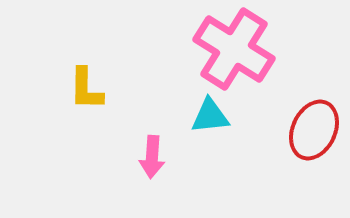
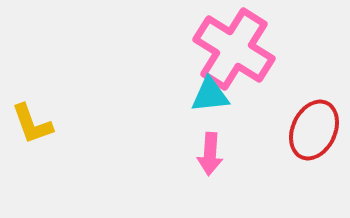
yellow L-shape: moved 54 px left, 35 px down; rotated 21 degrees counterclockwise
cyan triangle: moved 21 px up
pink arrow: moved 58 px right, 3 px up
